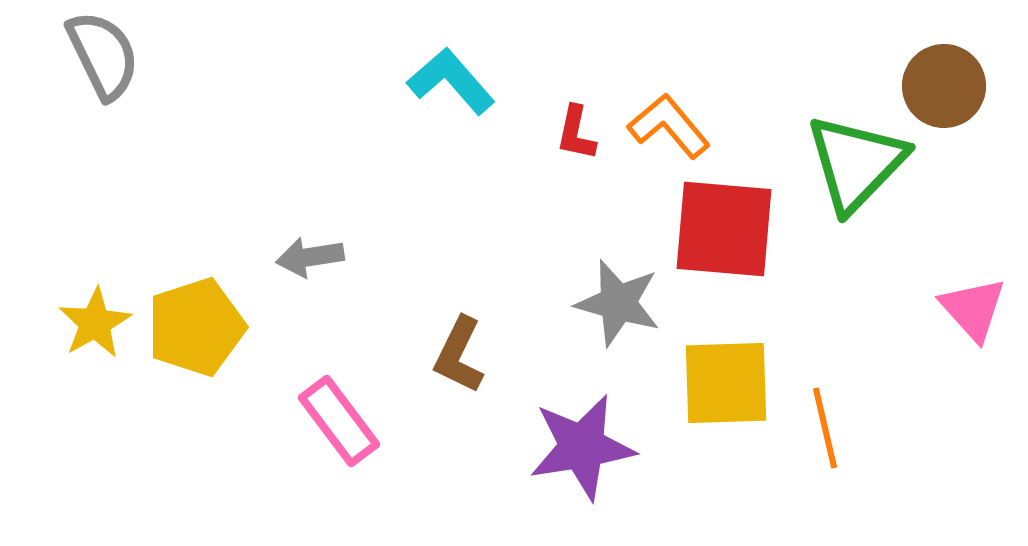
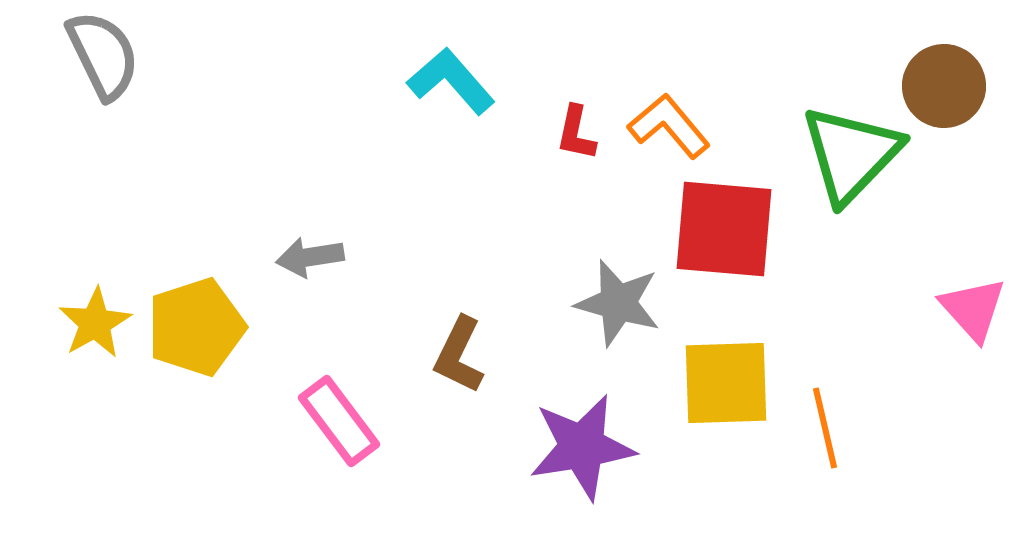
green triangle: moved 5 px left, 9 px up
